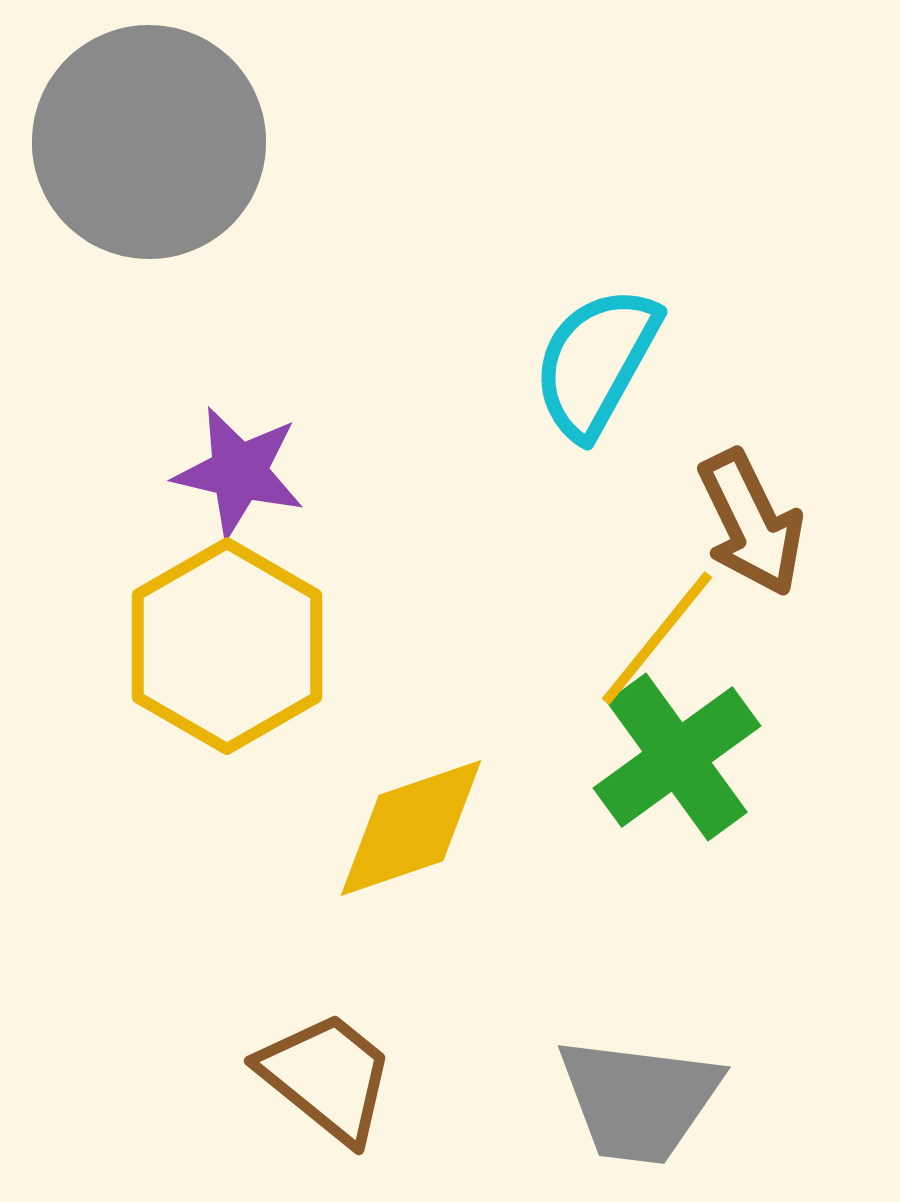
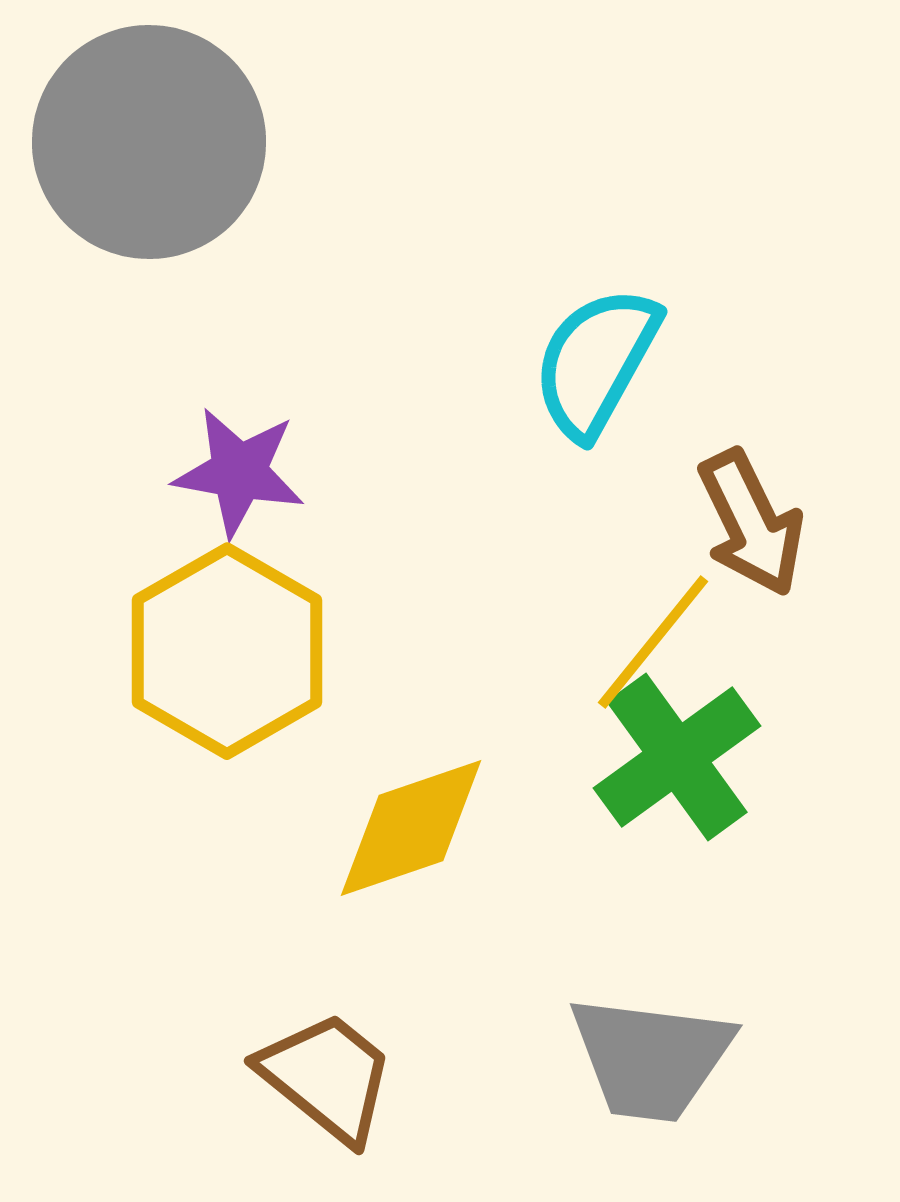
purple star: rotated 3 degrees counterclockwise
yellow line: moved 4 px left, 4 px down
yellow hexagon: moved 5 px down
gray trapezoid: moved 12 px right, 42 px up
